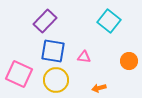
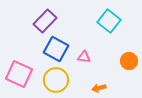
blue square: moved 3 px right, 2 px up; rotated 20 degrees clockwise
